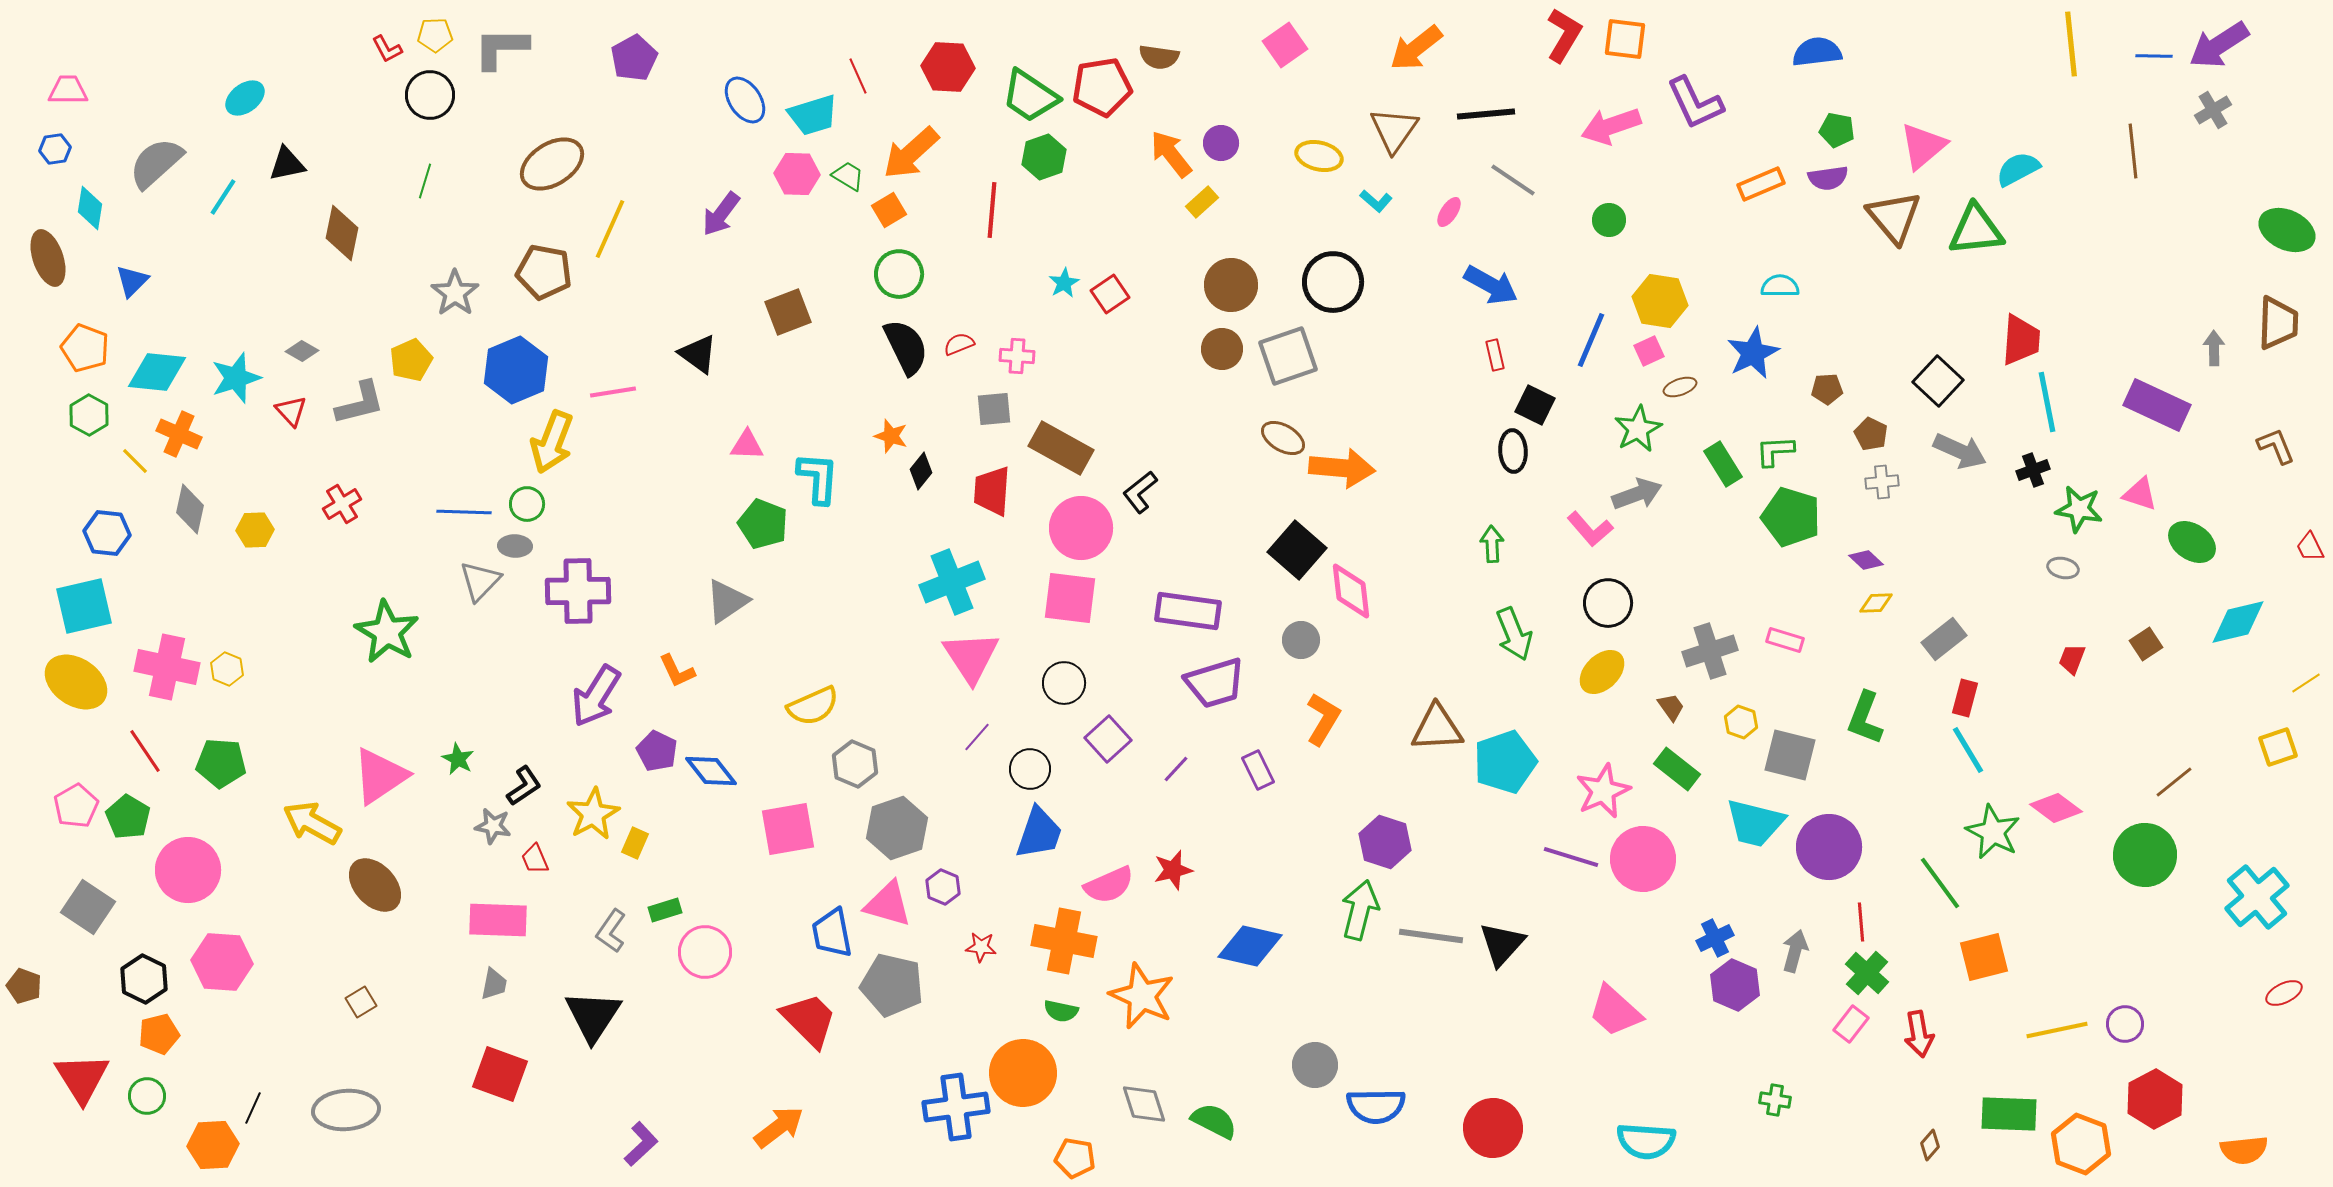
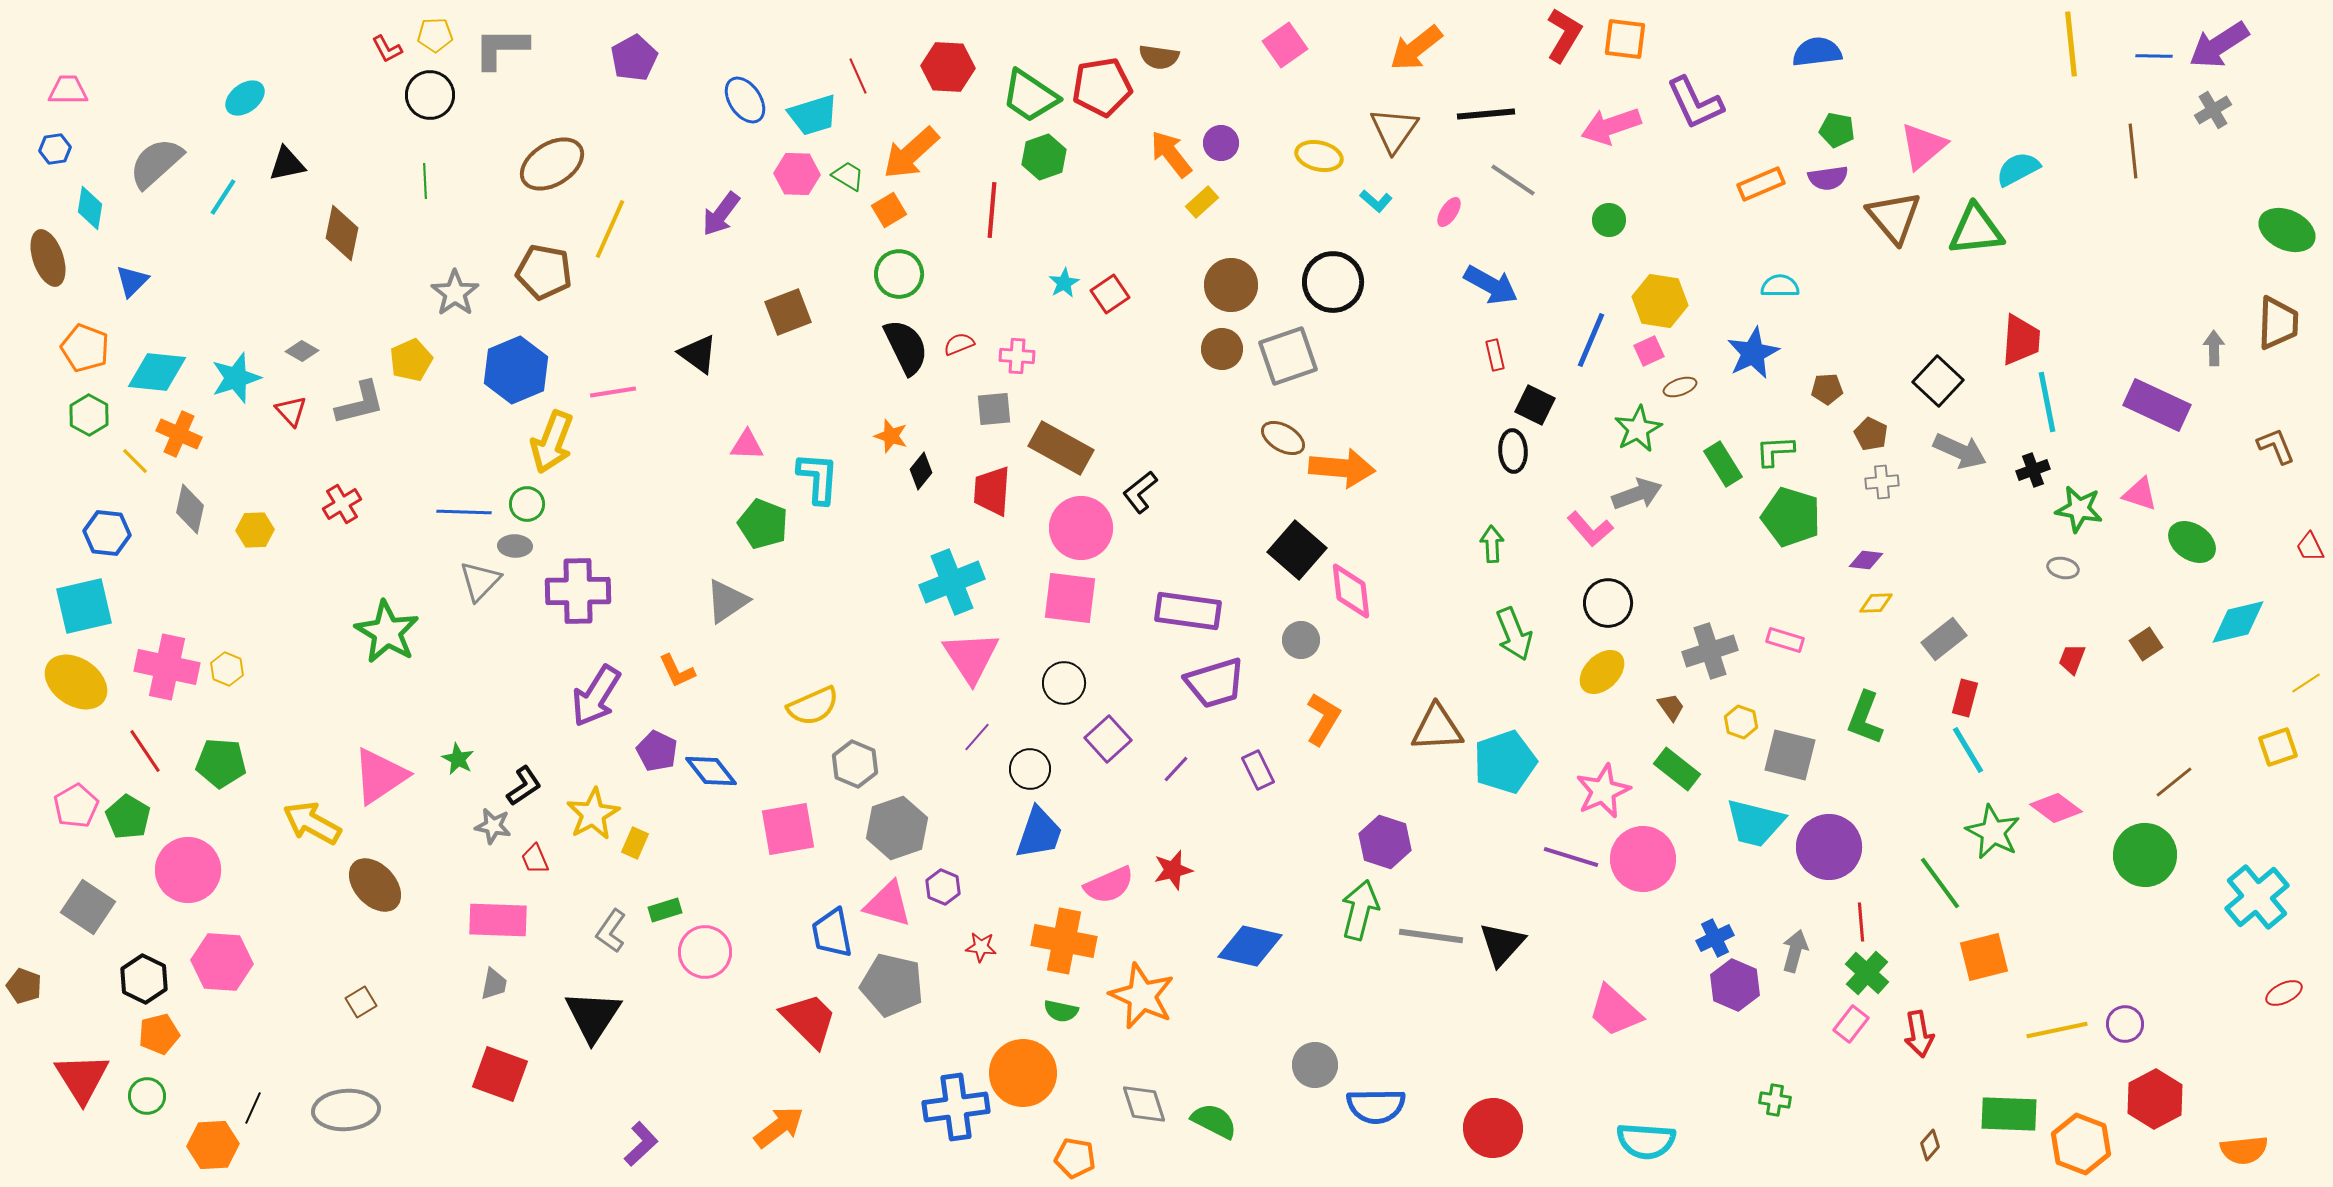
green line at (425, 181): rotated 20 degrees counterclockwise
purple diamond at (1866, 560): rotated 36 degrees counterclockwise
